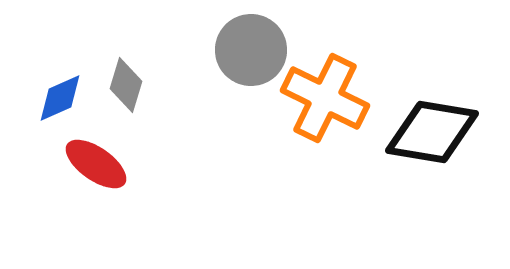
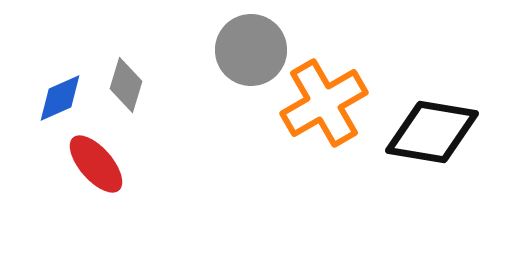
orange cross: moved 1 px left, 5 px down; rotated 34 degrees clockwise
red ellipse: rotated 14 degrees clockwise
